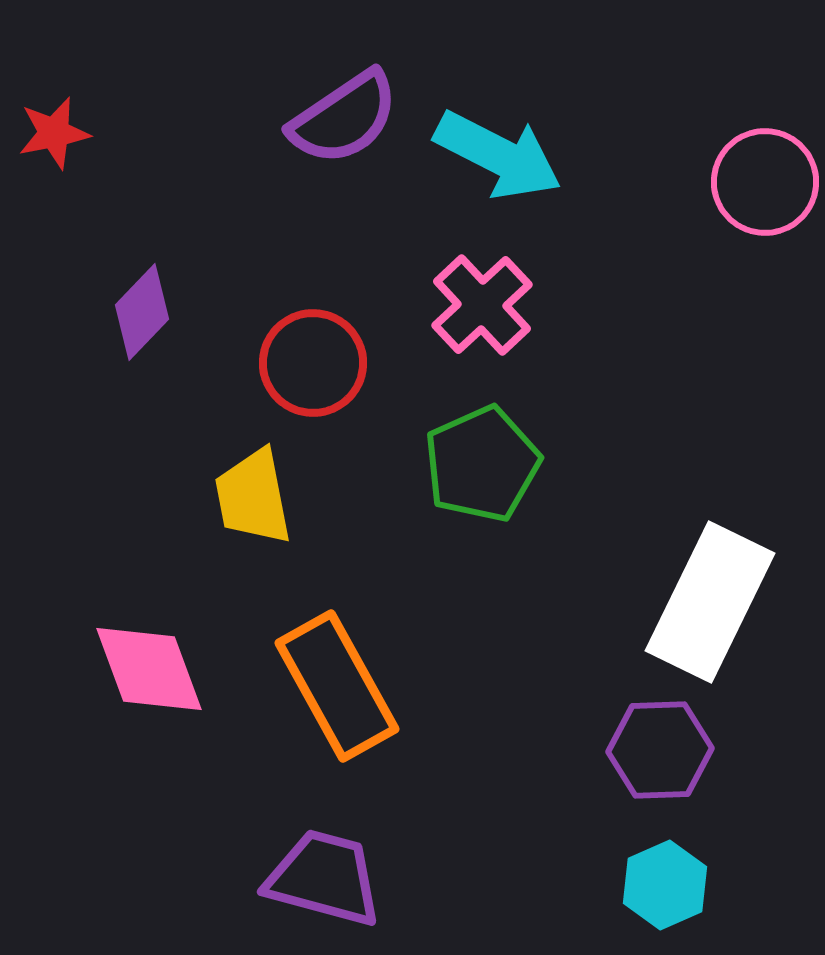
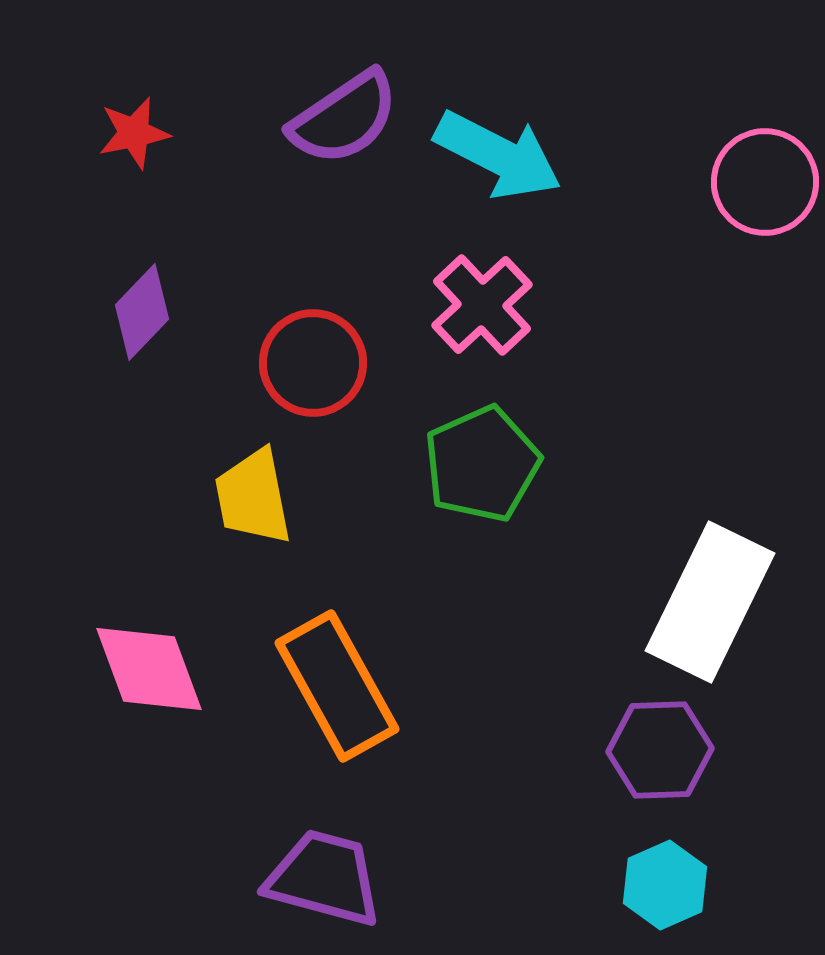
red star: moved 80 px right
